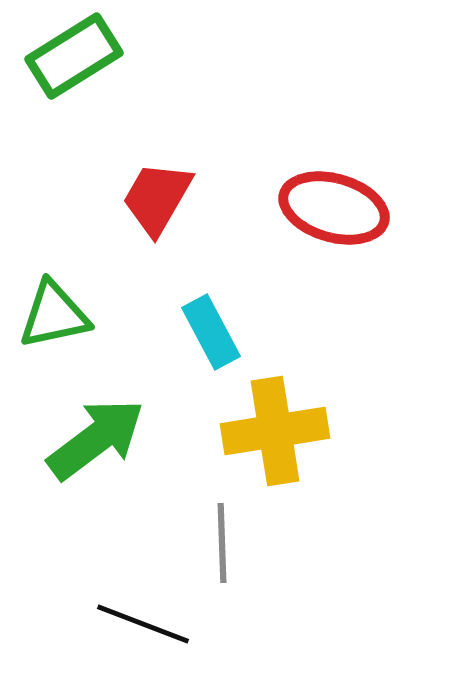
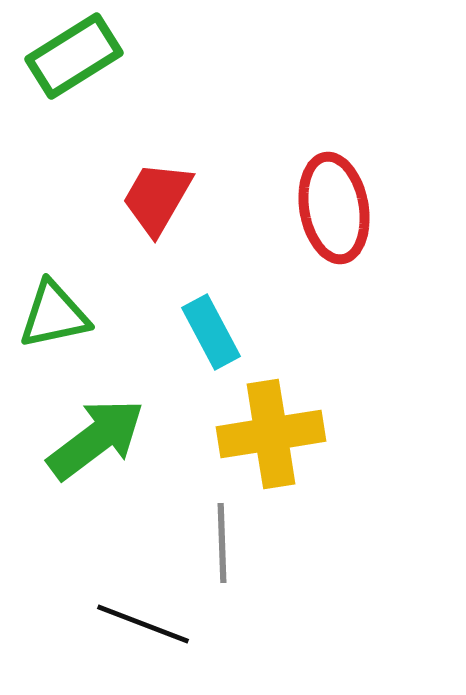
red ellipse: rotated 64 degrees clockwise
yellow cross: moved 4 px left, 3 px down
